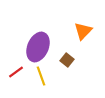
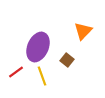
yellow line: moved 1 px right
